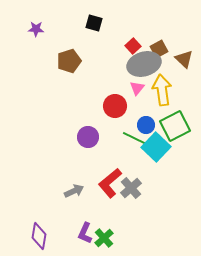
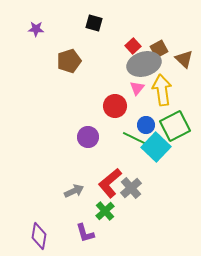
purple L-shape: rotated 40 degrees counterclockwise
green cross: moved 1 px right, 27 px up
